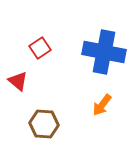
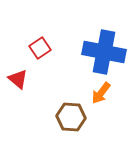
red triangle: moved 2 px up
orange arrow: moved 1 px left, 12 px up
brown hexagon: moved 27 px right, 7 px up
